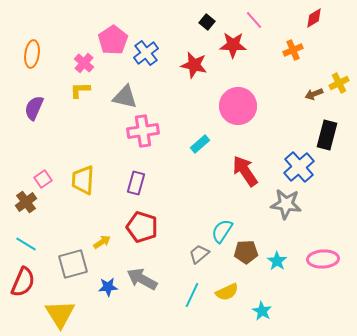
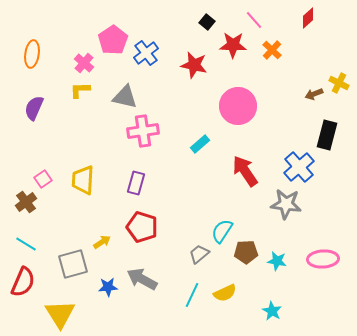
red diamond at (314, 18): moved 6 px left; rotated 10 degrees counterclockwise
orange cross at (293, 50): moved 21 px left; rotated 24 degrees counterclockwise
yellow cross at (339, 83): rotated 36 degrees counterclockwise
cyan star at (277, 261): rotated 24 degrees counterclockwise
yellow semicircle at (227, 292): moved 2 px left, 1 px down
cyan star at (262, 311): moved 10 px right
